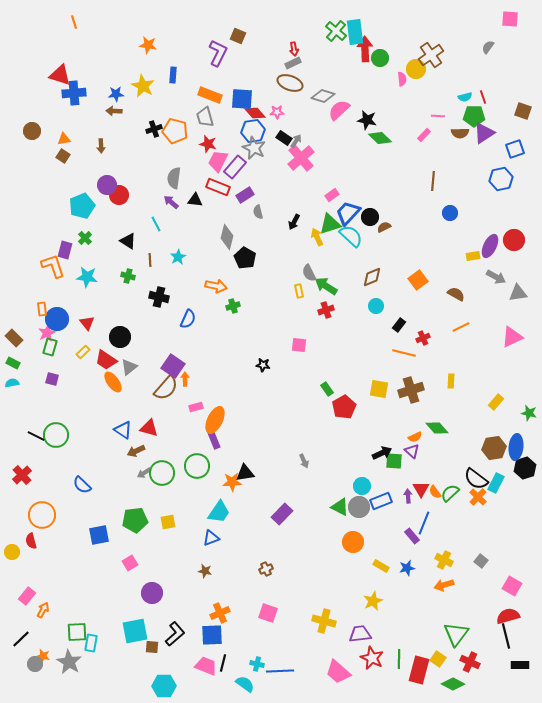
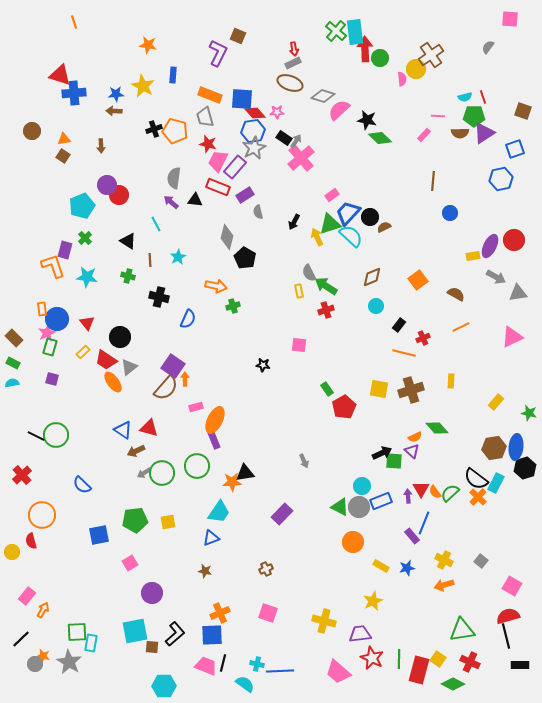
gray star at (254, 148): rotated 20 degrees clockwise
green triangle at (456, 634): moved 6 px right, 4 px up; rotated 44 degrees clockwise
